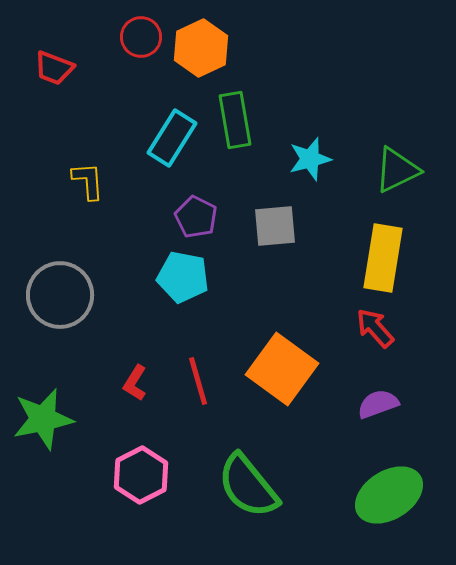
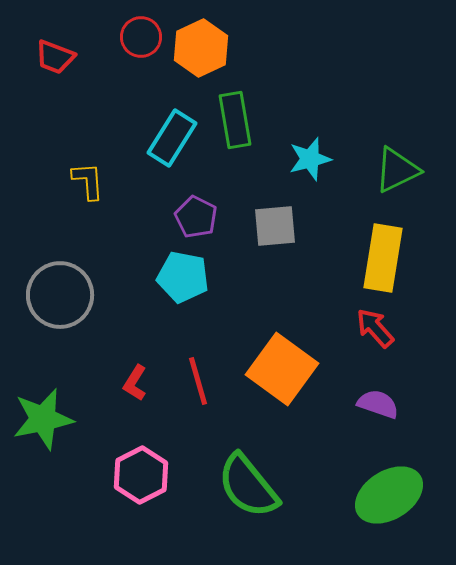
red trapezoid: moved 1 px right, 11 px up
purple semicircle: rotated 39 degrees clockwise
